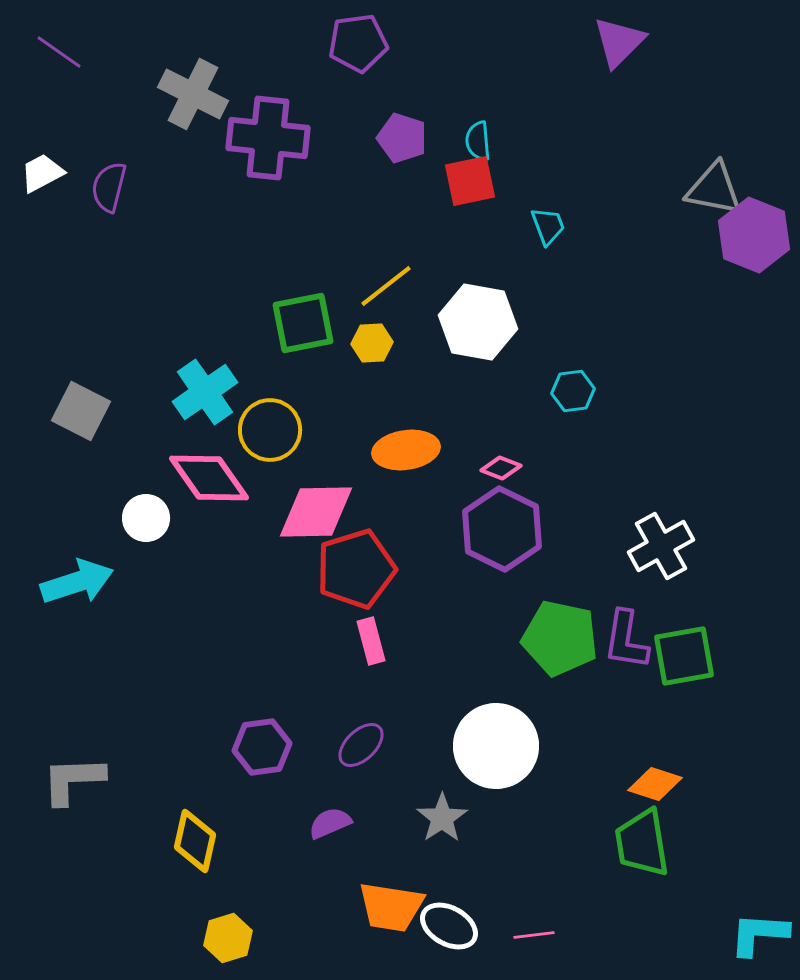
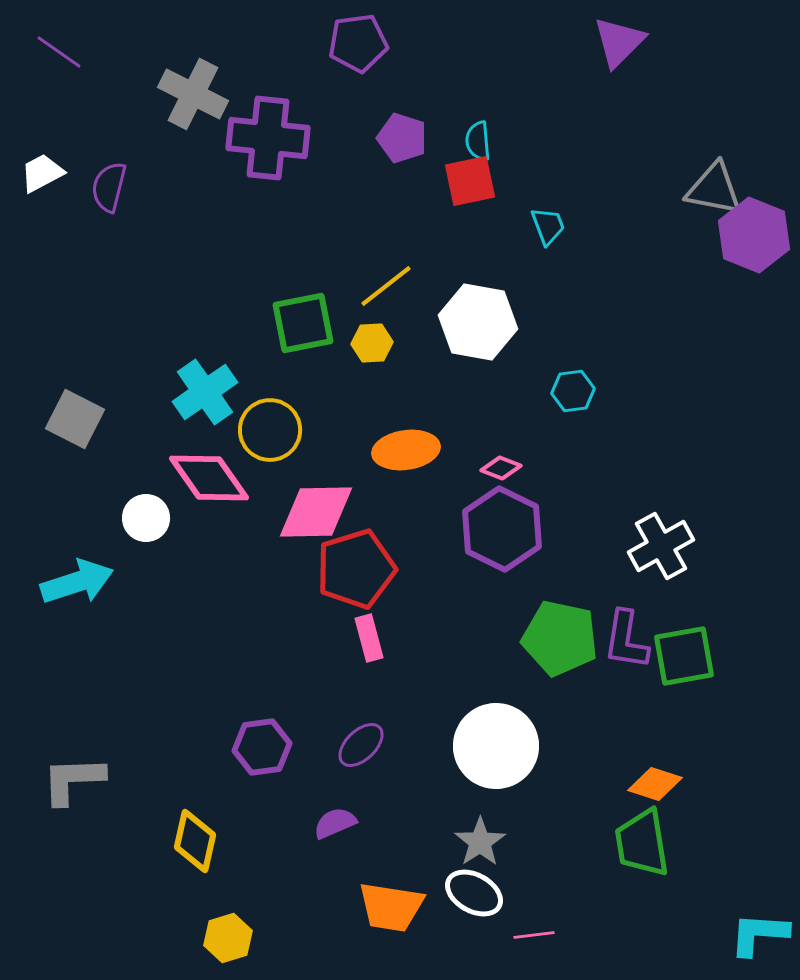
gray square at (81, 411): moved 6 px left, 8 px down
pink rectangle at (371, 641): moved 2 px left, 3 px up
gray star at (442, 818): moved 38 px right, 24 px down
purple semicircle at (330, 823): moved 5 px right
white ellipse at (449, 926): moved 25 px right, 33 px up
